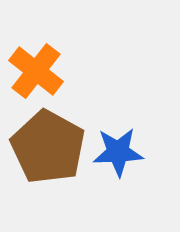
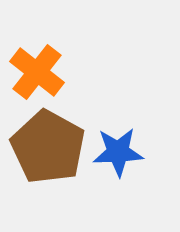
orange cross: moved 1 px right, 1 px down
